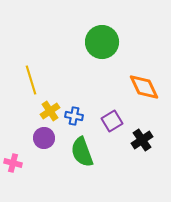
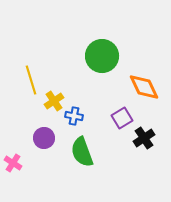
green circle: moved 14 px down
yellow cross: moved 4 px right, 10 px up
purple square: moved 10 px right, 3 px up
black cross: moved 2 px right, 2 px up
pink cross: rotated 18 degrees clockwise
